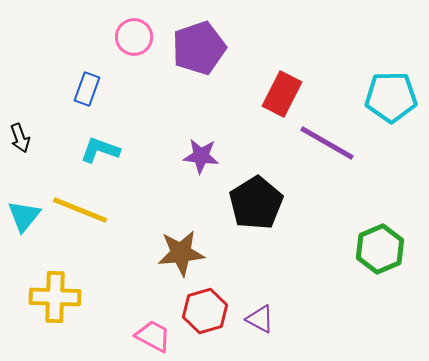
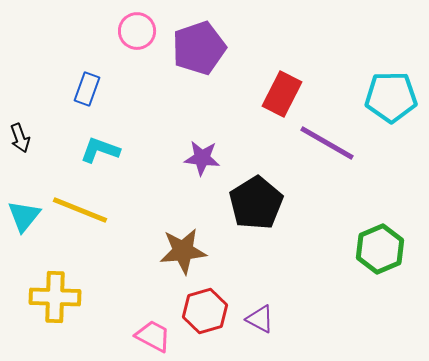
pink circle: moved 3 px right, 6 px up
purple star: moved 1 px right, 2 px down
brown star: moved 2 px right, 2 px up
